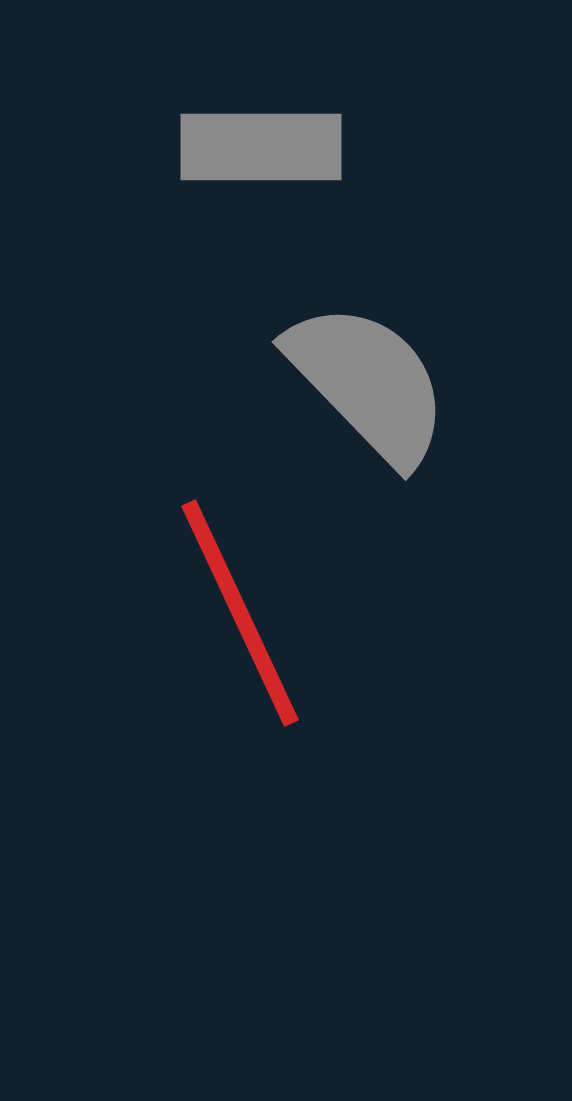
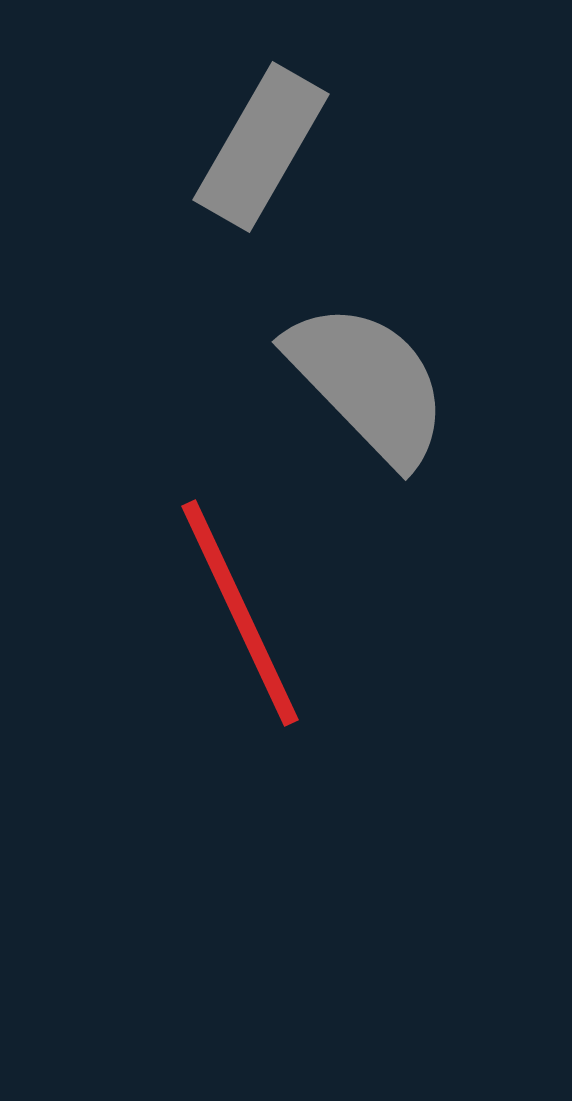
gray rectangle: rotated 60 degrees counterclockwise
